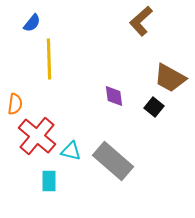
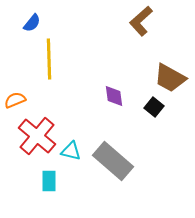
orange semicircle: moved 4 px up; rotated 120 degrees counterclockwise
